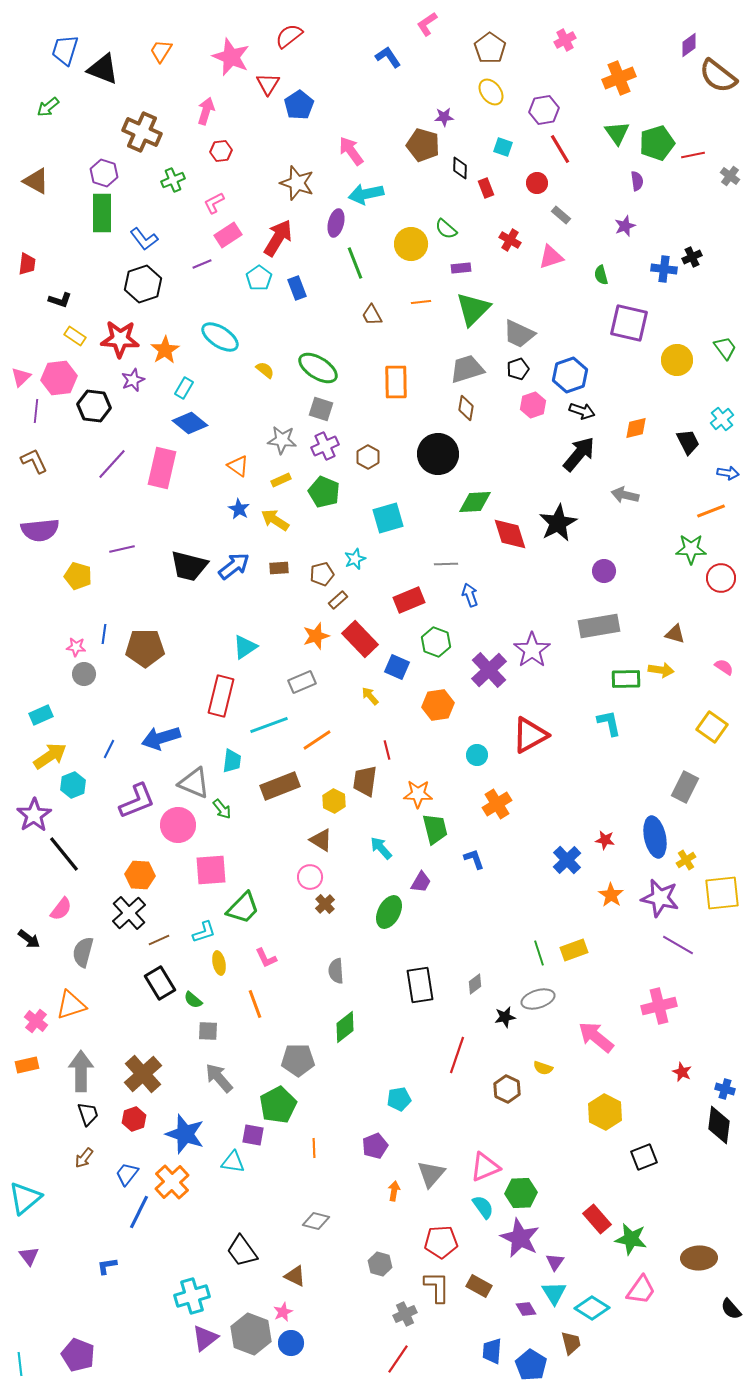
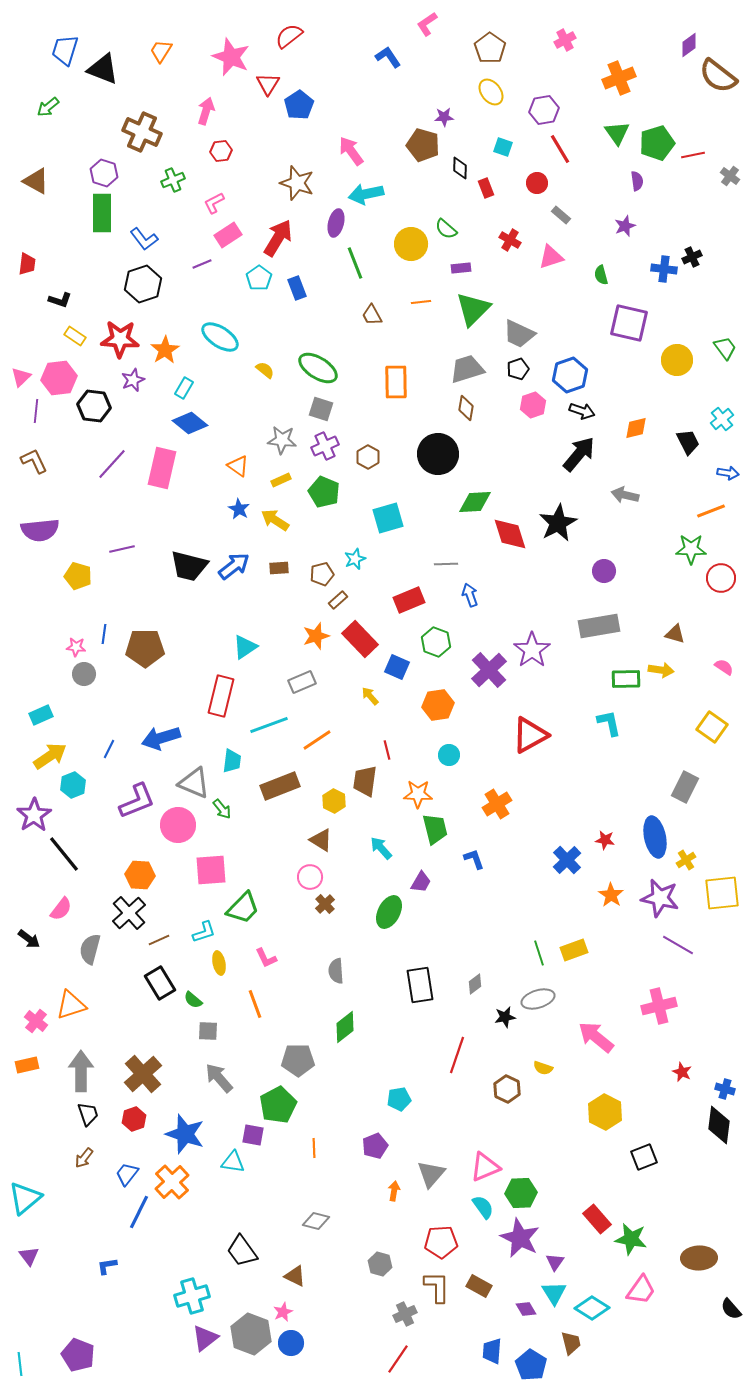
cyan circle at (477, 755): moved 28 px left
gray semicircle at (83, 952): moved 7 px right, 3 px up
